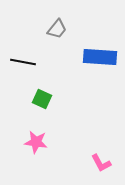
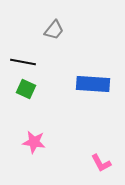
gray trapezoid: moved 3 px left, 1 px down
blue rectangle: moved 7 px left, 27 px down
green square: moved 16 px left, 10 px up
pink star: moved 2 px left
